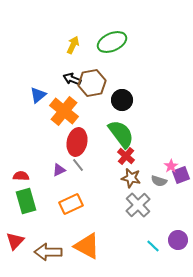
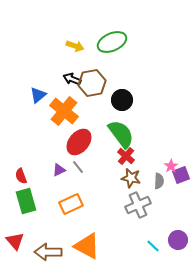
yellow arrow: moved 2 px right, 1 px down; rotated 84 degrees clockwise
red ellipse: moved 2 px right; rotated 28 degrees clockwise
gray line: moved 2 px down
red semicircle: rotated 112 degrees counterclockwise
gray semicircle: rotated 105 degrees counterclockwise
gray cross: rotated 20 degrees clockwise
red triangle: rotated 24 degrees counterclockwise
